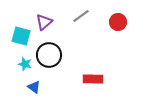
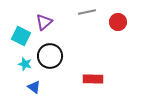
gray line: moved 6 px right, 4 px up; rotated 24 degrees clockwise
cyan square: rotated 12 degrees clockwise
black circle: moved 1 px right, 1 px down
